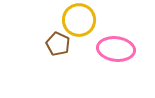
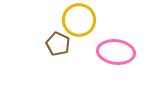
pink ellipse: moved 3 px down
